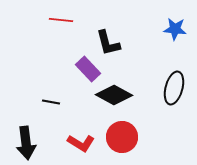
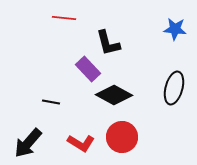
red line: moved 3 px right, 2 px up
black arrow: moved 2 px right; rotated 48 degrees clockwise
